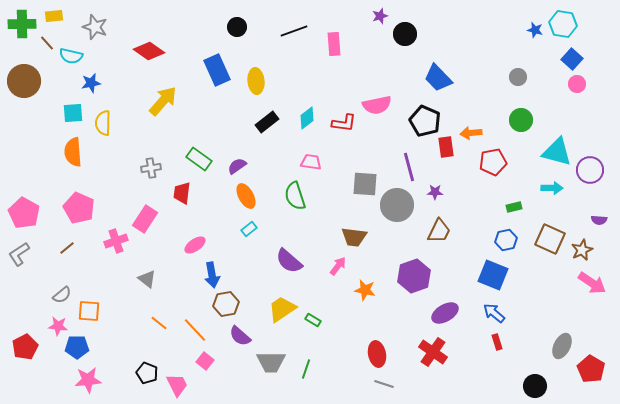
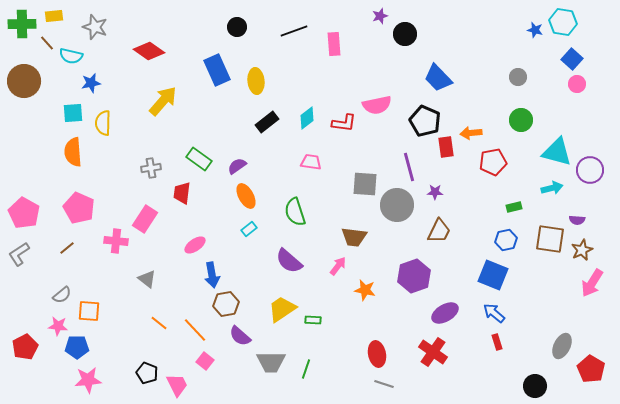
cyan hexagon at (563, 24): moved 2 px up
cyan arrow at (552, 188): rotated 15 degrees counterclockwise
green semicircle at (295, 196): moved 16 px down
purple semicircle at (599, 220): moved 22 px left
brown square at (550, 239): rotated 16 degrees counterclockwise
pink cross at (116, 241): rotated 25 degrees clockwise
pink arrow at (592, 283): rotated 88 degrees clockwise
green rectangle at (313, 320): rotated 28 degrees counterclockwise
